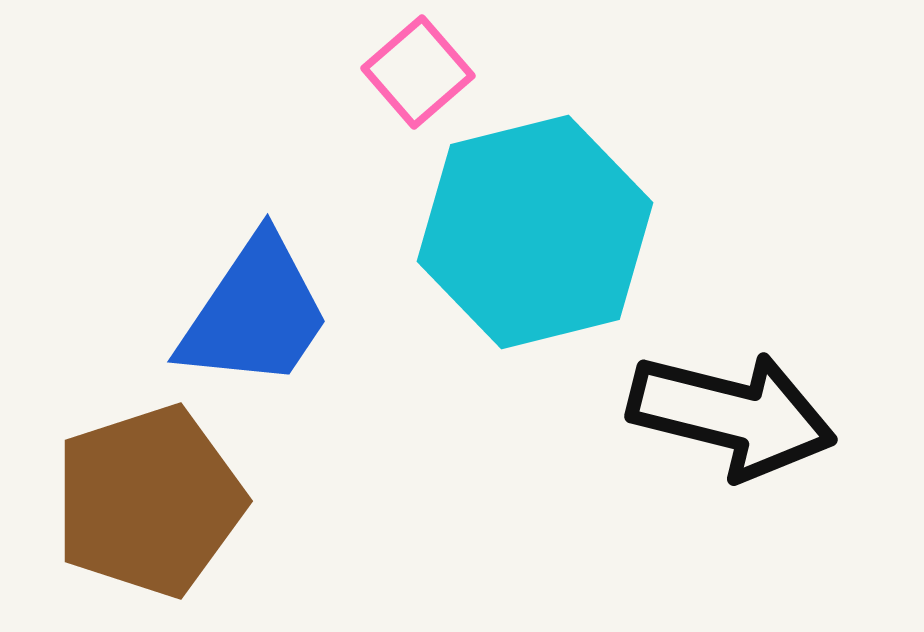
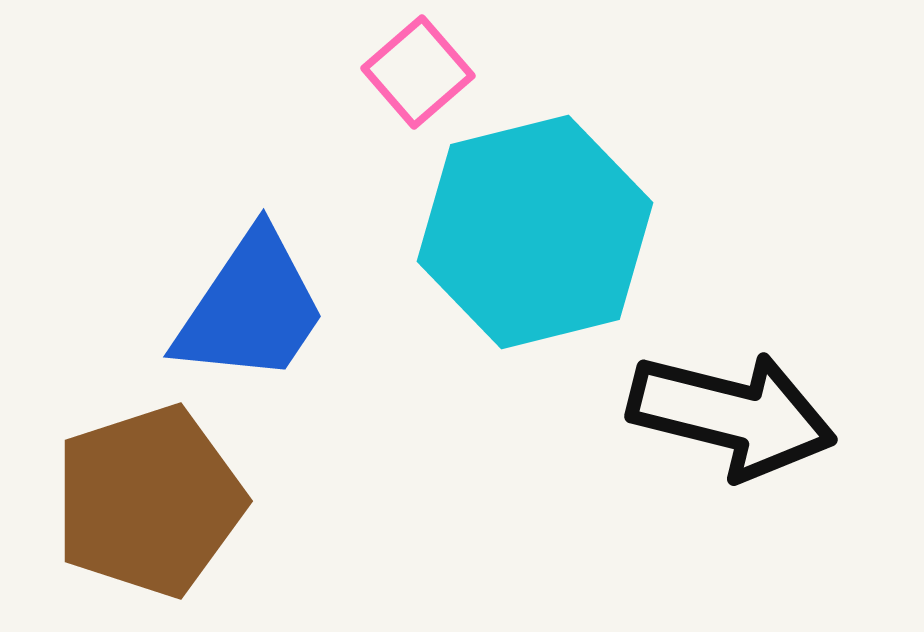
blue trapezoid: moved 4 px left, 5 px up
